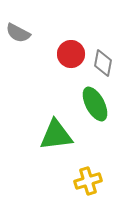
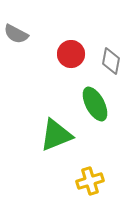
gray semicircle: moved 2 px left, 1 px down
gray diamond: moved 8 px right, 2 px up
green triangle: rotated 15 degrees counterclockwise
yellow cross: moved 2 px right
